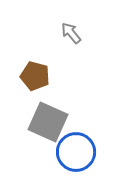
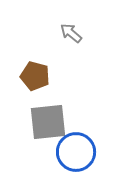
gray arrow: rotated 10 degrees counterclockwise
gray square: rotated 30 degrees counterclockwise
